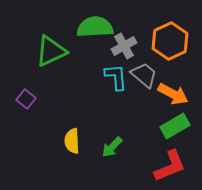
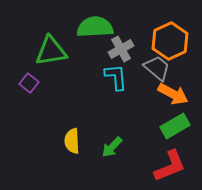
gray cross: moved 3 px left, 3 px down
green triangle: rotated 16 degrees clockwise
gray trapezoid: moved 13 px right, 7 px up
purple square: moved 3 px right, 16 px up
